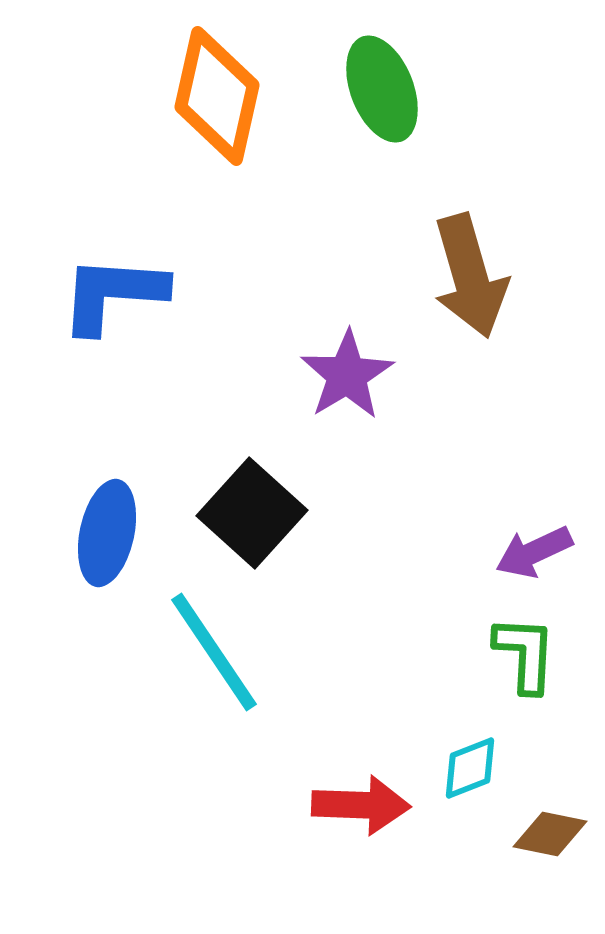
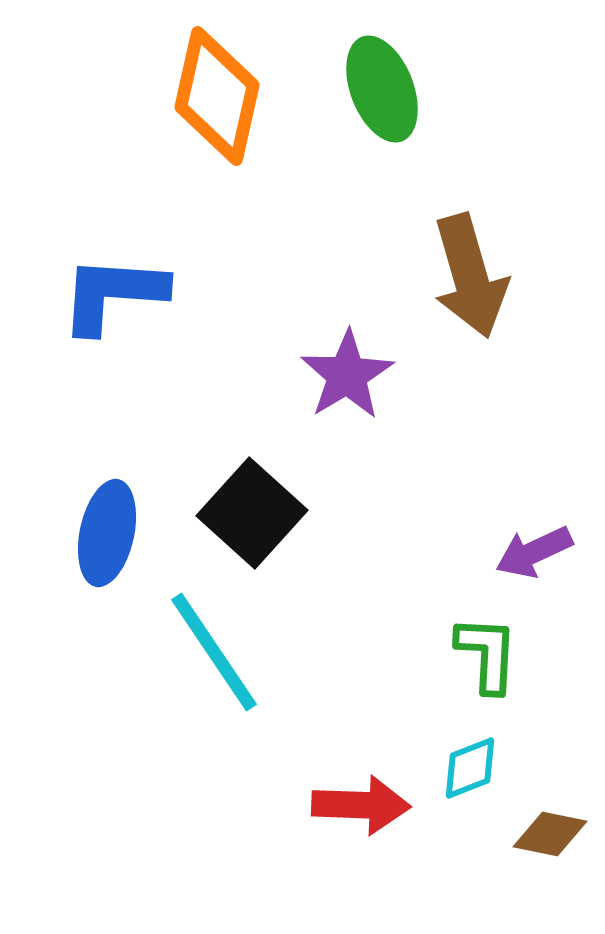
green L-shape: moved 38 px left
